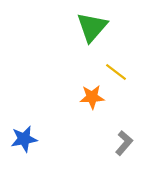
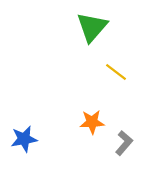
orange star: moved 25 px down
